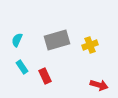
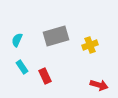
gray rectangle: moved 1 px left, 4 px up
